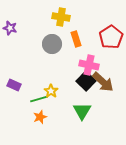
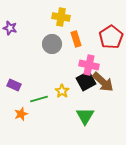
black square: rotated 18 degrees clockwise
yellow star: moved 11 px right
green triangle: moved 3 px right, 5 px down
orange star: moved 19 px left, 3 px up
